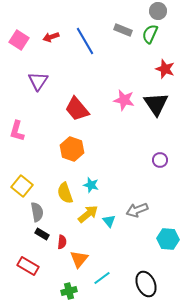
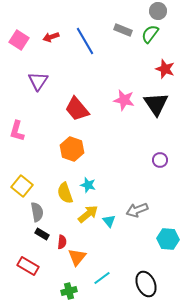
green semicircle: rotated 12 degrees clockwise
cyan star: moved 3 px left
orange triangle: moved 2 px left, 2 px up
